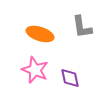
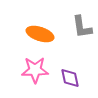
pink star: rotated 24 degrees counterclockwise
